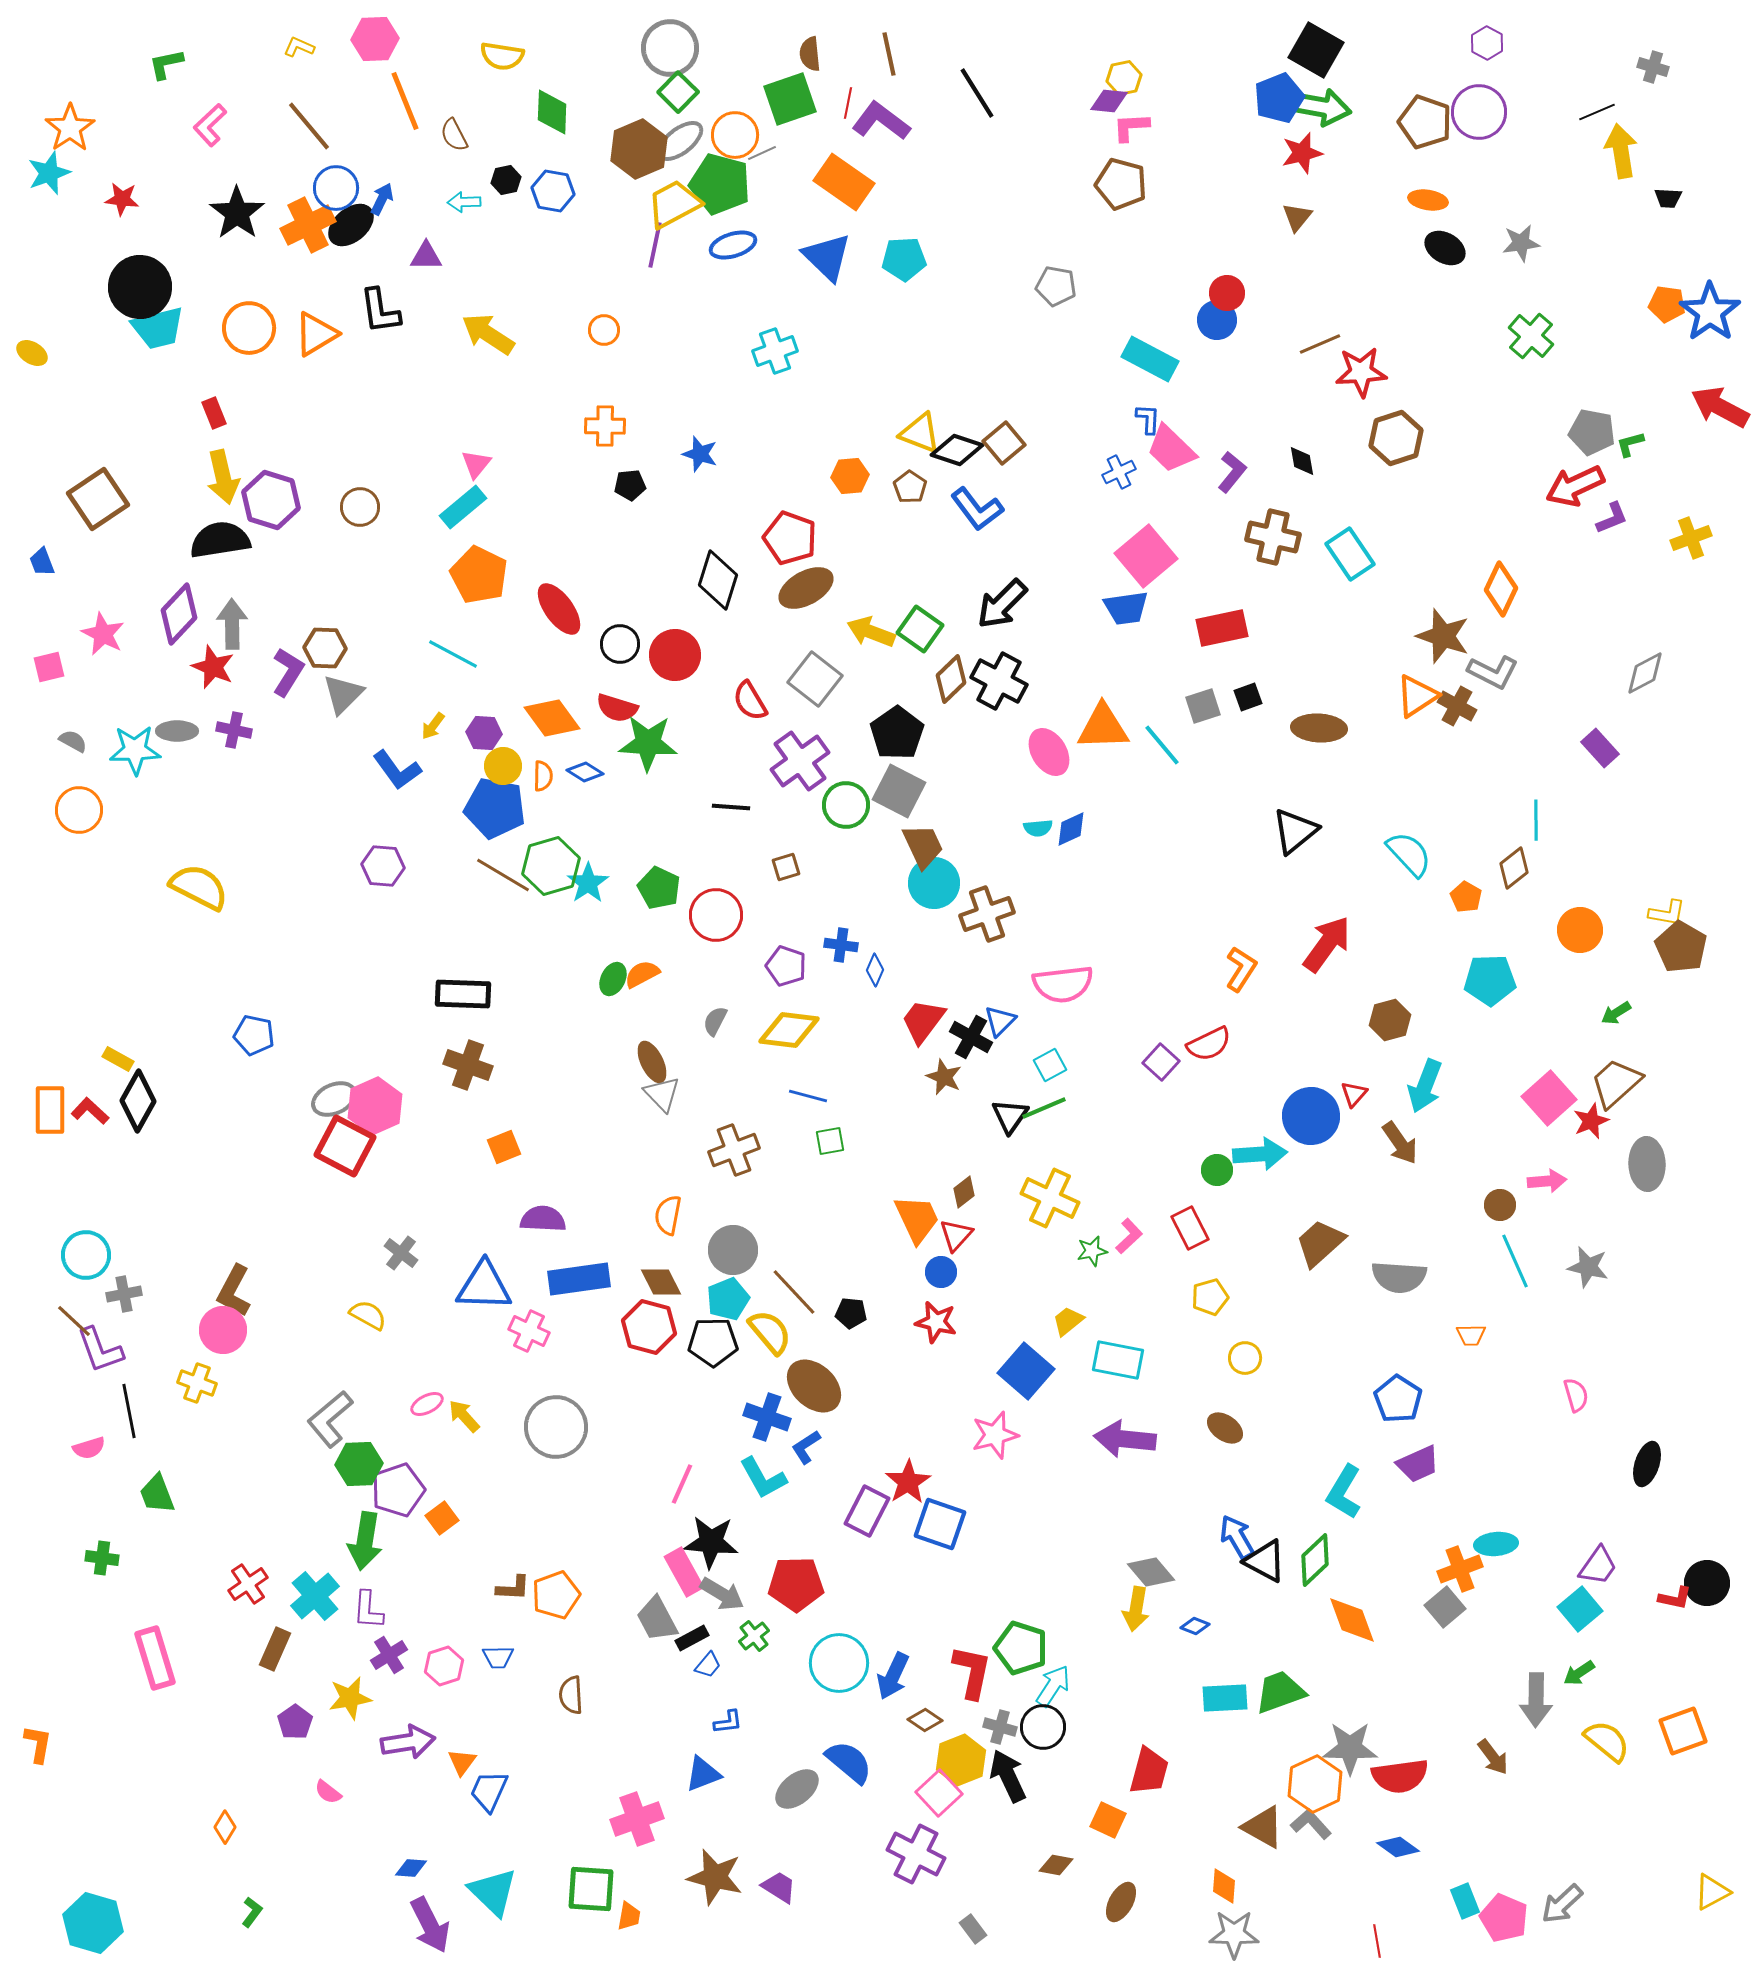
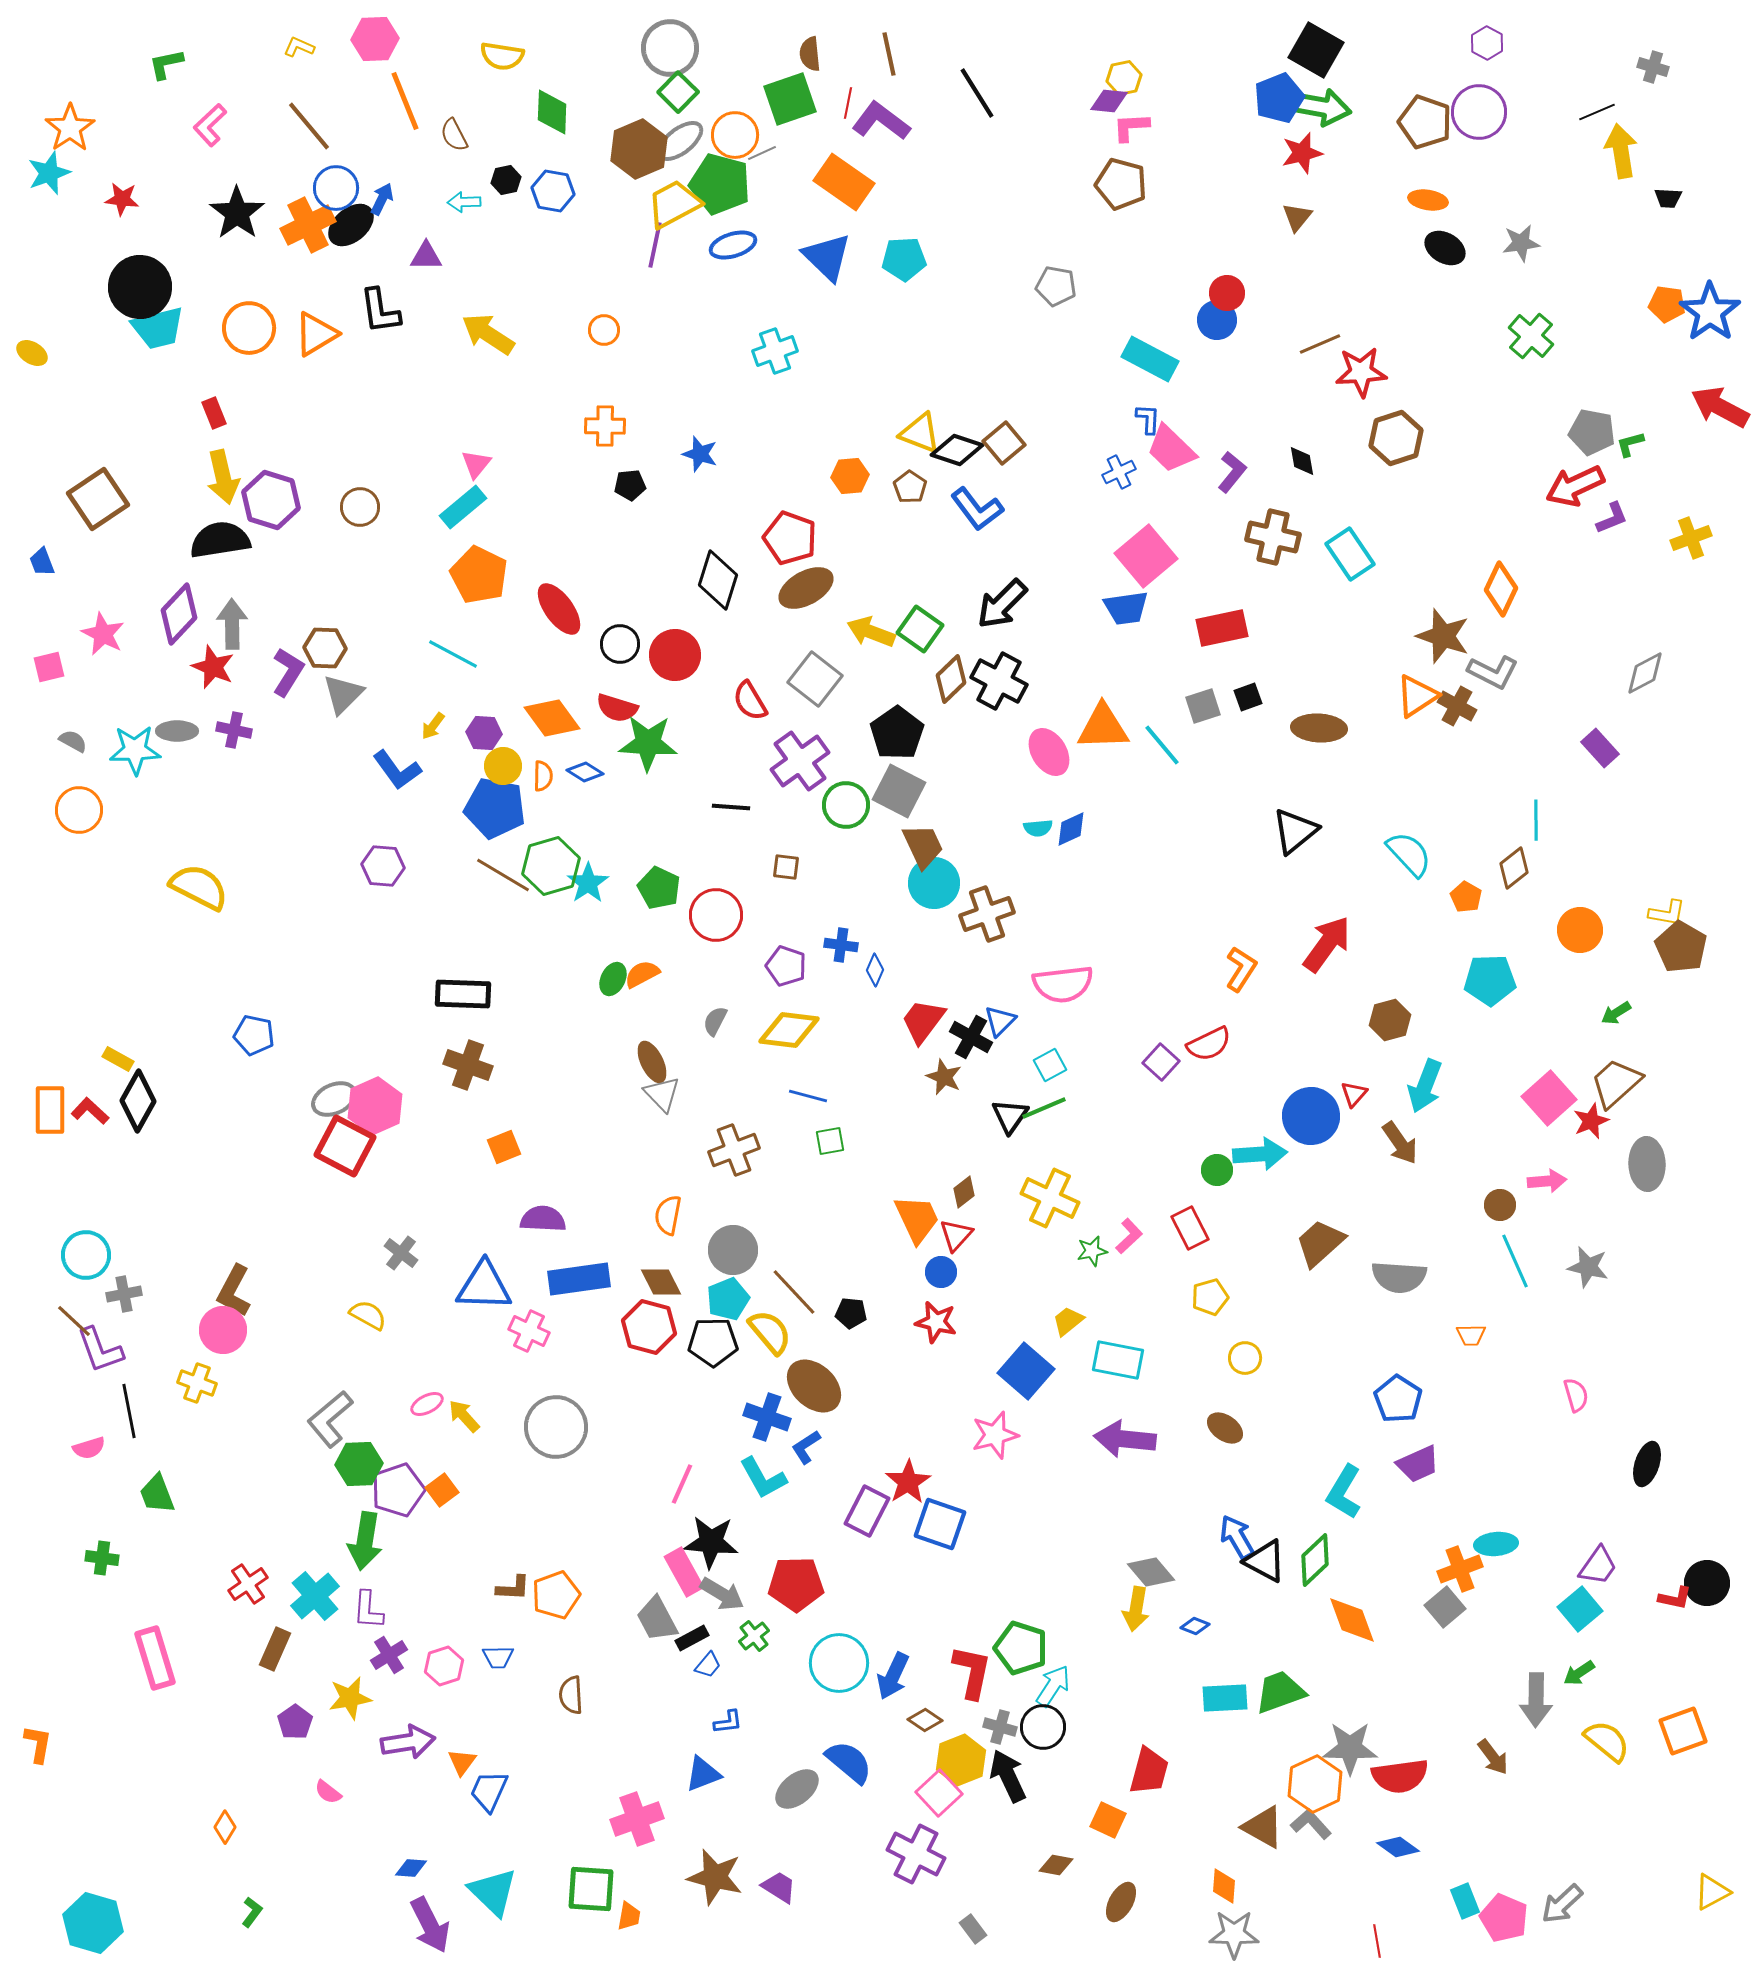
brown square at (786, 867): rotated 24 degrees clockwise
orange square at (442, 1518): moved 28 px up
